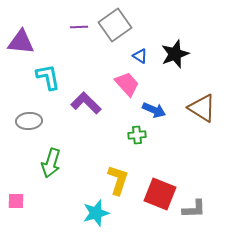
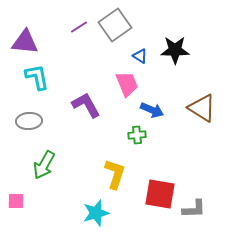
purple line: rotated 30 degrees counterclockwise
purple triangle: moved 4 px right
black star: moved 4 px up; rotated 20 degrees clockwise
cyan L-shape: moved 11 px left
pink trapezoid: rotated 20 degrees clockwise
purple L-shape: moved 2 px down; rotated 16 degrees clockwise
blue arrow: moved 2 px left
green arrow: moved 7 px left, 2 px down; rotated 12 degrees clockwise
yellow L-shape: moved 3 px left, 6 px up
red square: rotated 12 degrees counterclockwise
